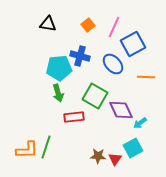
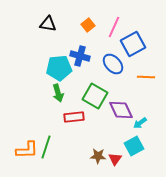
cyan square: moved 1 px right, 2 px up
